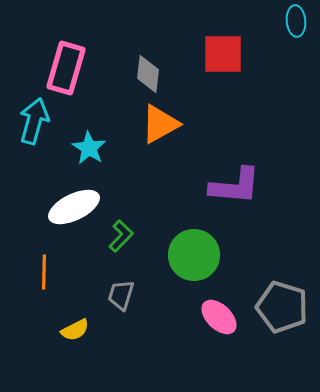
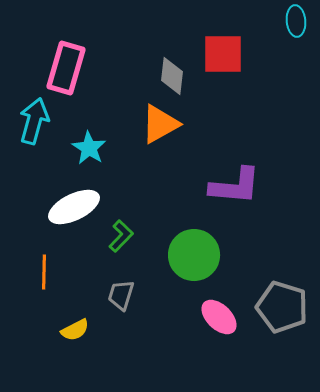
gray diamond: moved 24 px right, 2 px down
